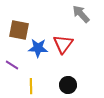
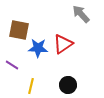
red triangle: rotated 20 degrees clockwise
yellow line: rotated 14 degrees clockwise
